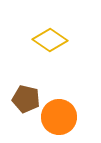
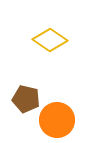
orange circle: moved 2 px left, 3 px down
